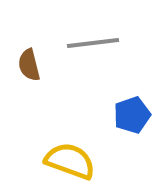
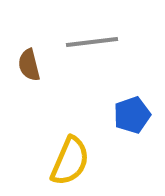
gray line: moved 1 px left, 1 px up
yellow semicircle: rotated 93 degrees clockwise
